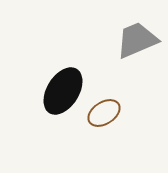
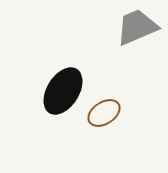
gray trapezoid: moved 13 px up
